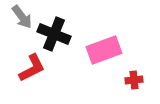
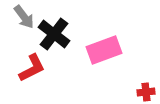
gray arrow: moved 2 px right
black cross: rotated 16 degrees clockwise
red cross: moved 12 px right, 12 px down
